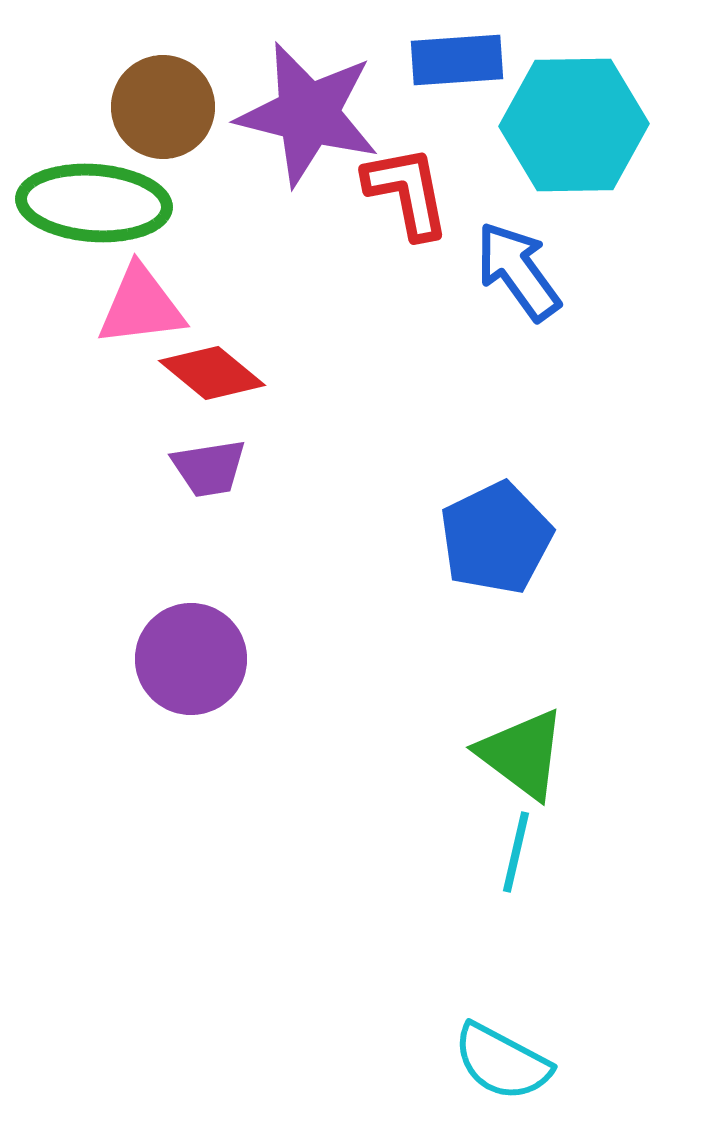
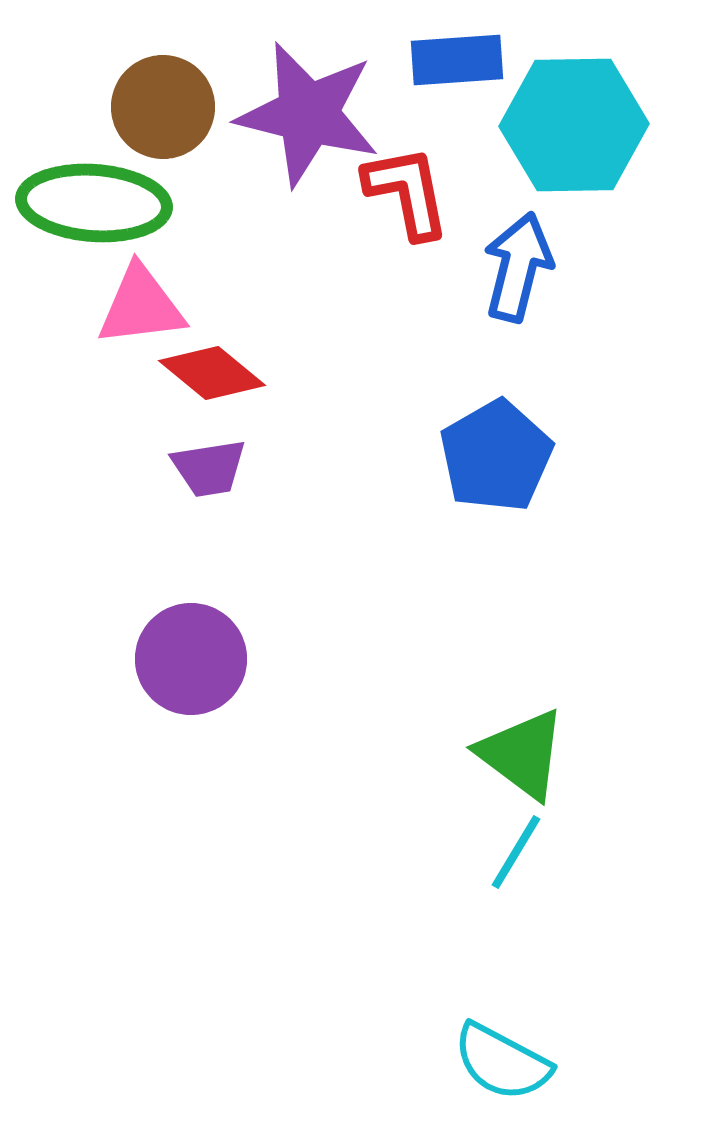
blue arrow: moved 4 px up; rotated 50 degrees clockwise
blue pentagon: moved 82 px up; rotated 4 degrees counterclockwise
cyan line: rotated 18 degrees clockwise
